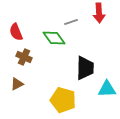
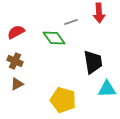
red semicircle: rotated 84 degrees clockwise
brown cross: moved 9 px left, 4 px down
black trapezoid: moved 8 px right, 6 px up; rotated 10 degrees counterclockwise
